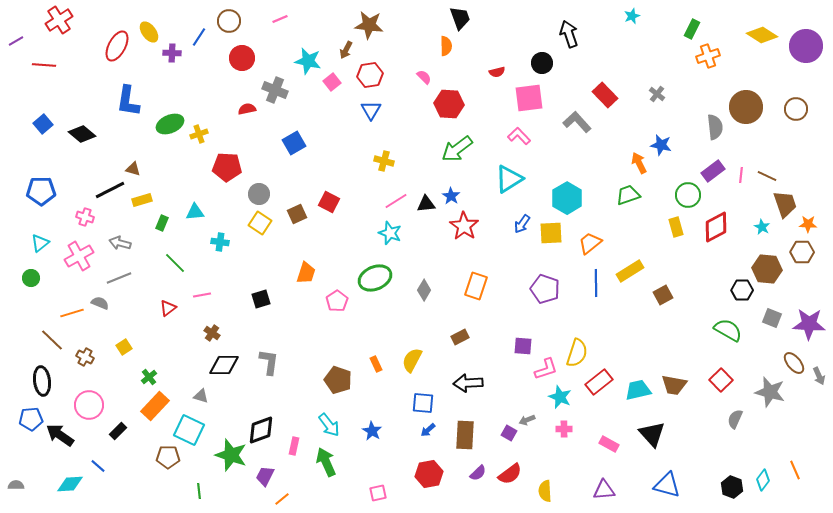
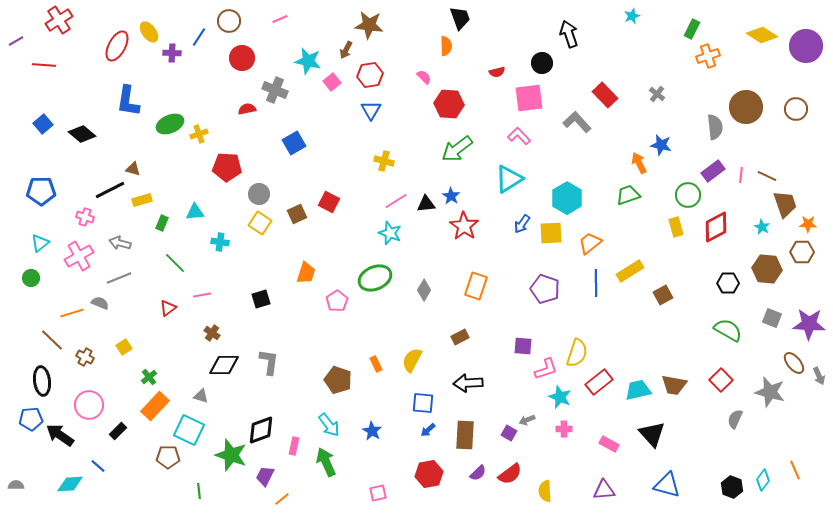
black hexagon at (742, 290): moved 14 px left, 7 px up
